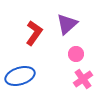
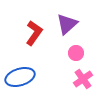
pink circle: moved 1 px up
blue ellipse: moved 1 px down
